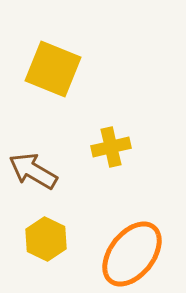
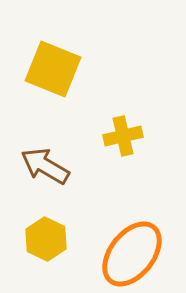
yellow cross: moved 12 px right, 11 px up
brown arrow: moved 12 px right, 5 px up
